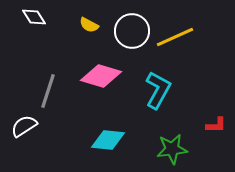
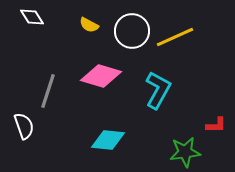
white diamond: moved 2 px left
white semicircle: rotated 104 degrees clockwise
green star: moved 13 px right, 3 px down
